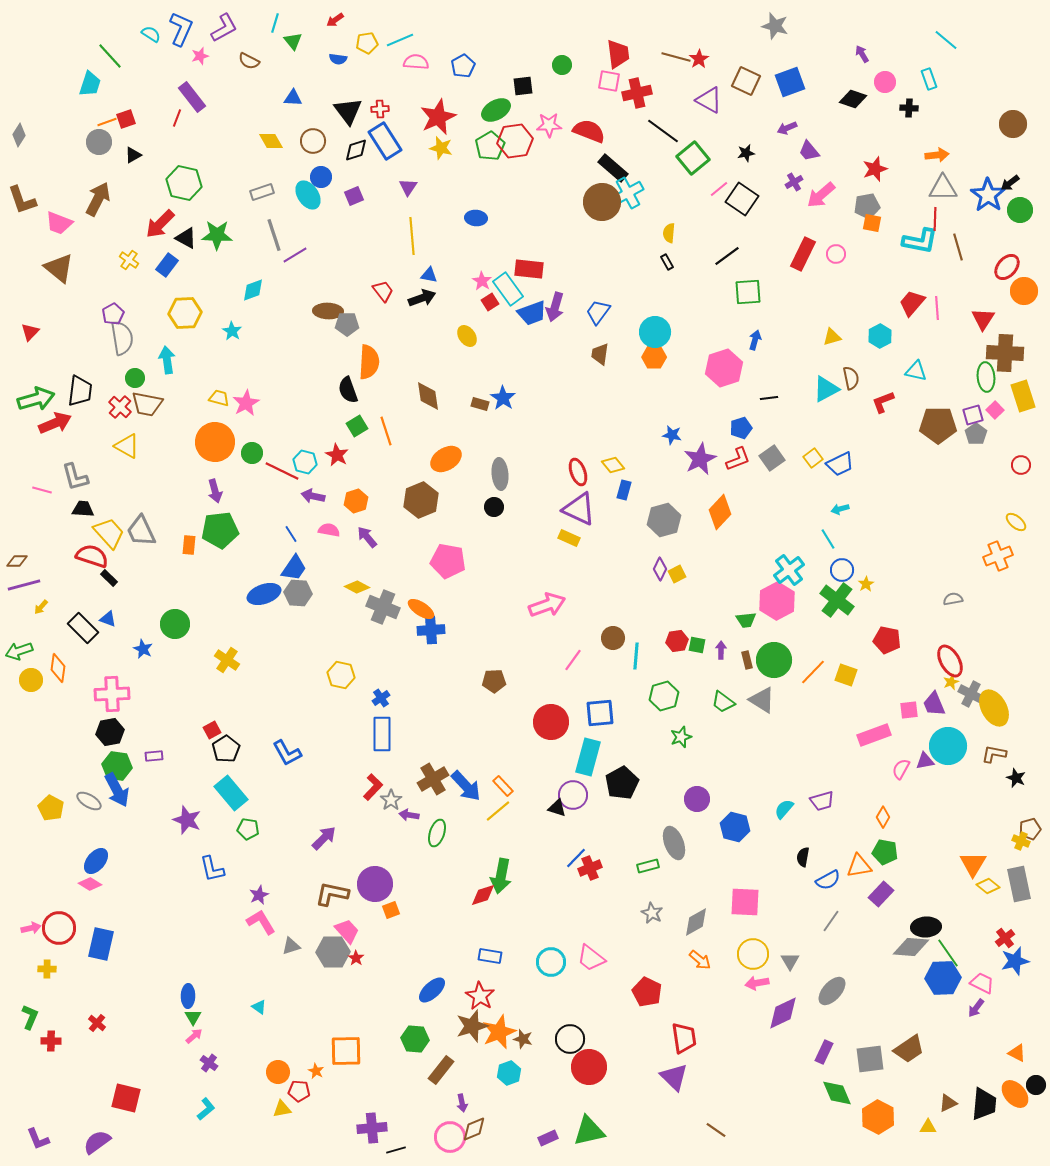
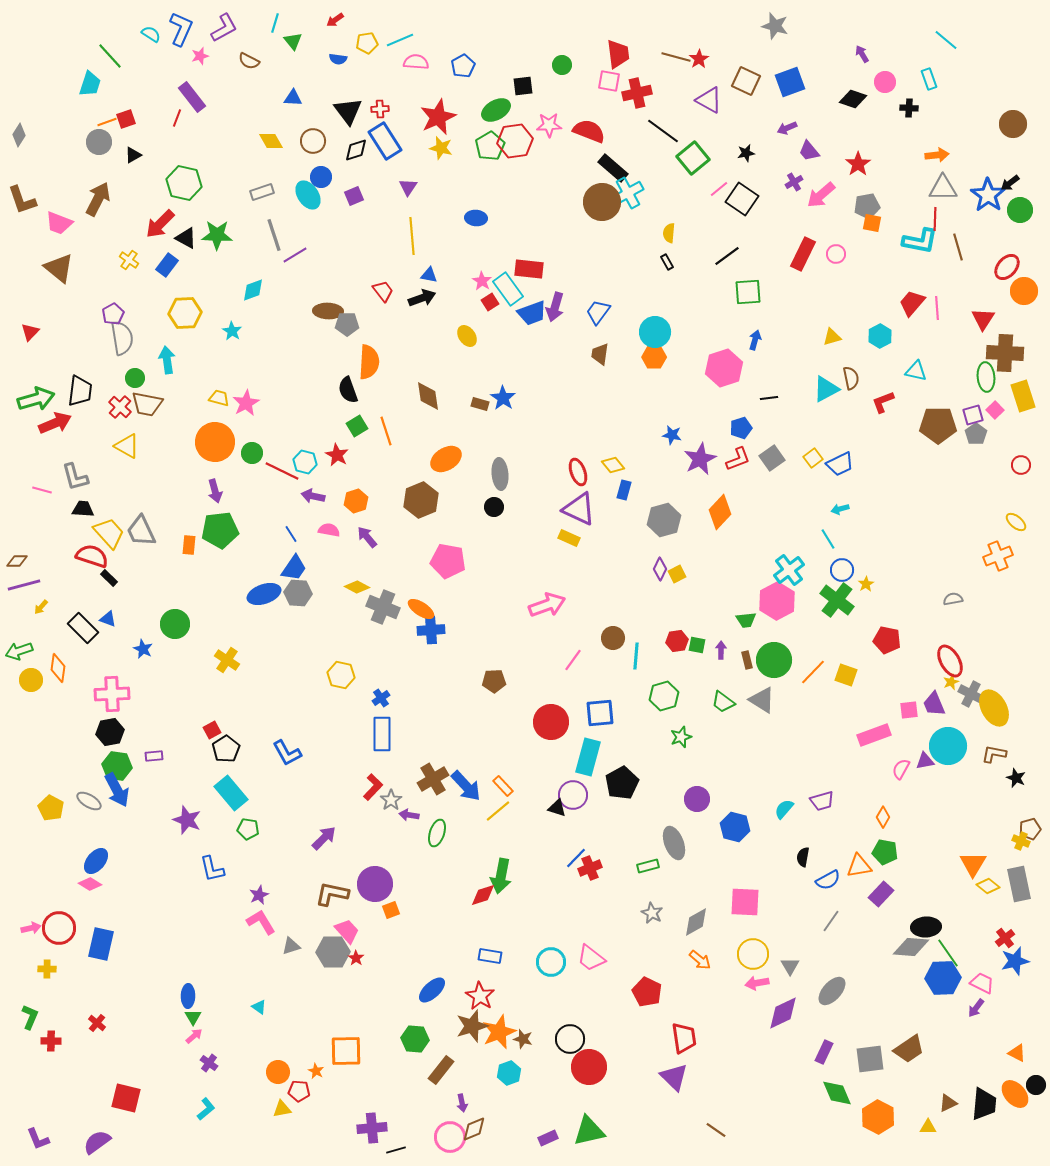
red star at (875, 169): moved 17 px left, 5 px up; rotated 15 degrees counterclockwise
gray triangle at (790, 961): moved 5 px down
